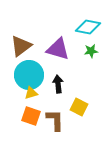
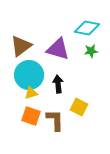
cyan diamond: moved 1 px left, 1 px down
